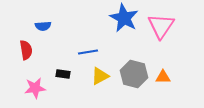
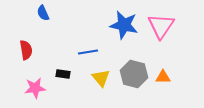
blue star: moved 7 px down; rotated 16 degrees counterclockwise
blue semicircle: moved 13 px up; rotated 70 degrees clockwise
yellow triangle: moved 1 px right, 2 px down; rotated 42 degrees counterclockwise
